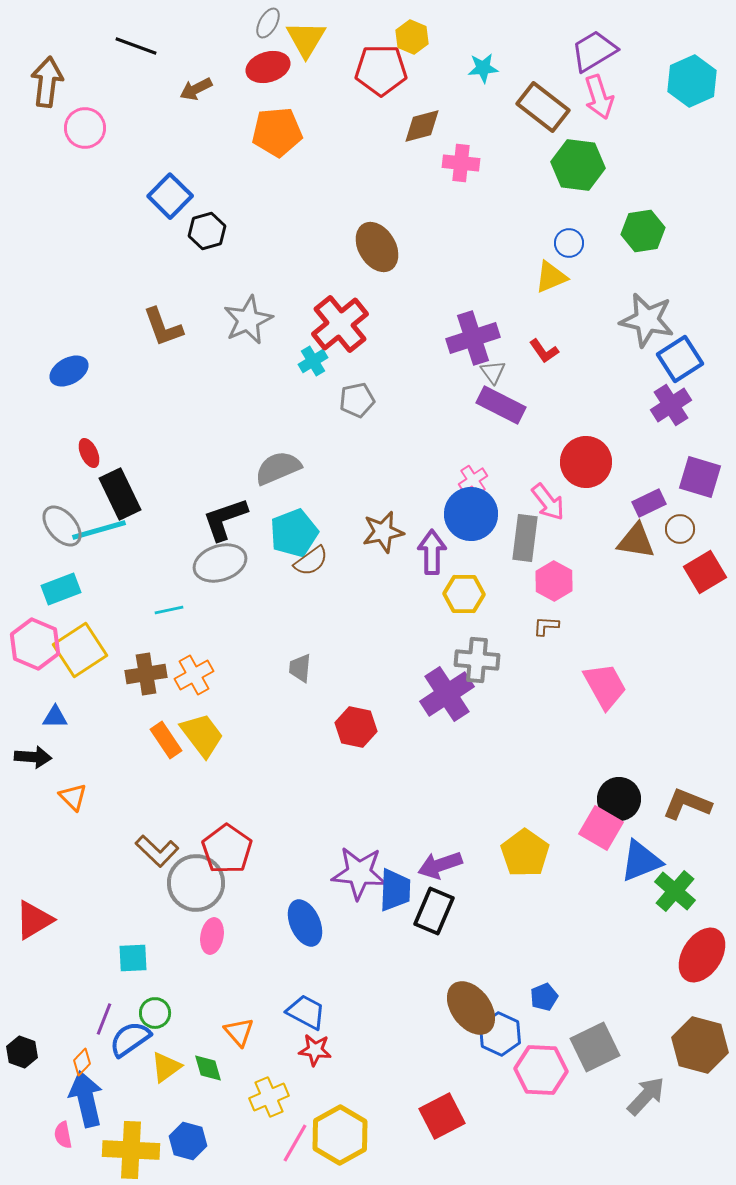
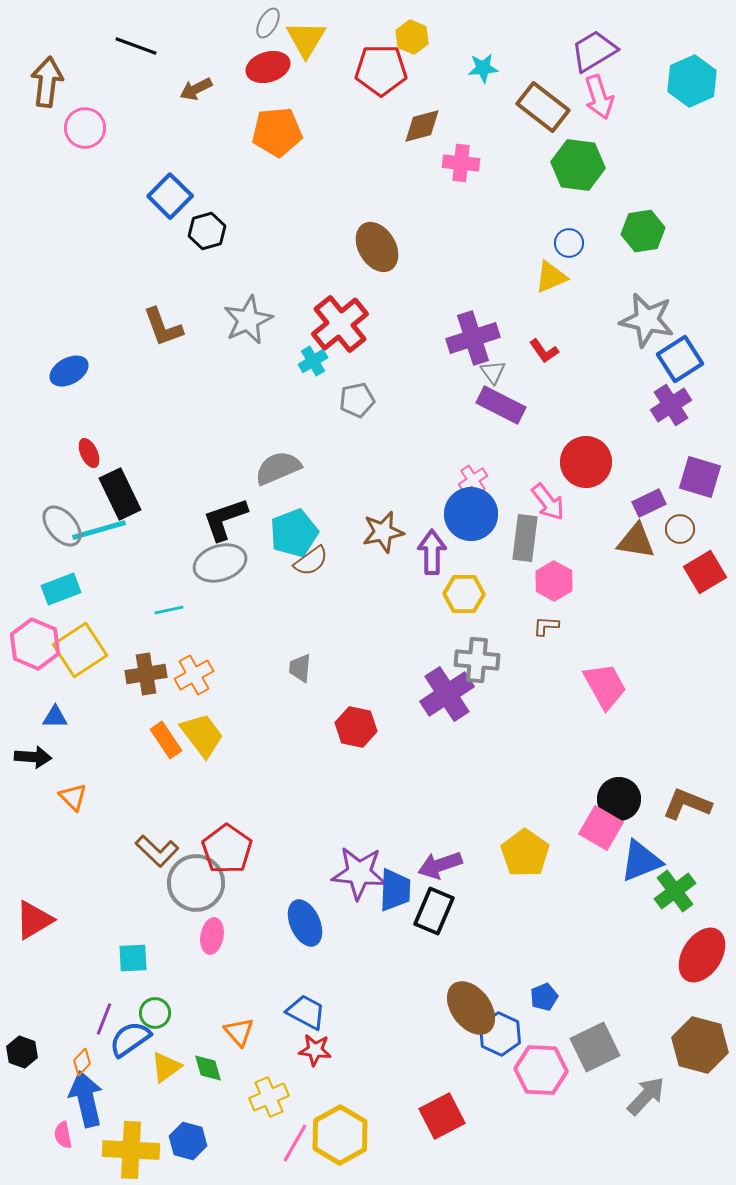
green cross at (675, 891): rotated 12 degrees clockwise
